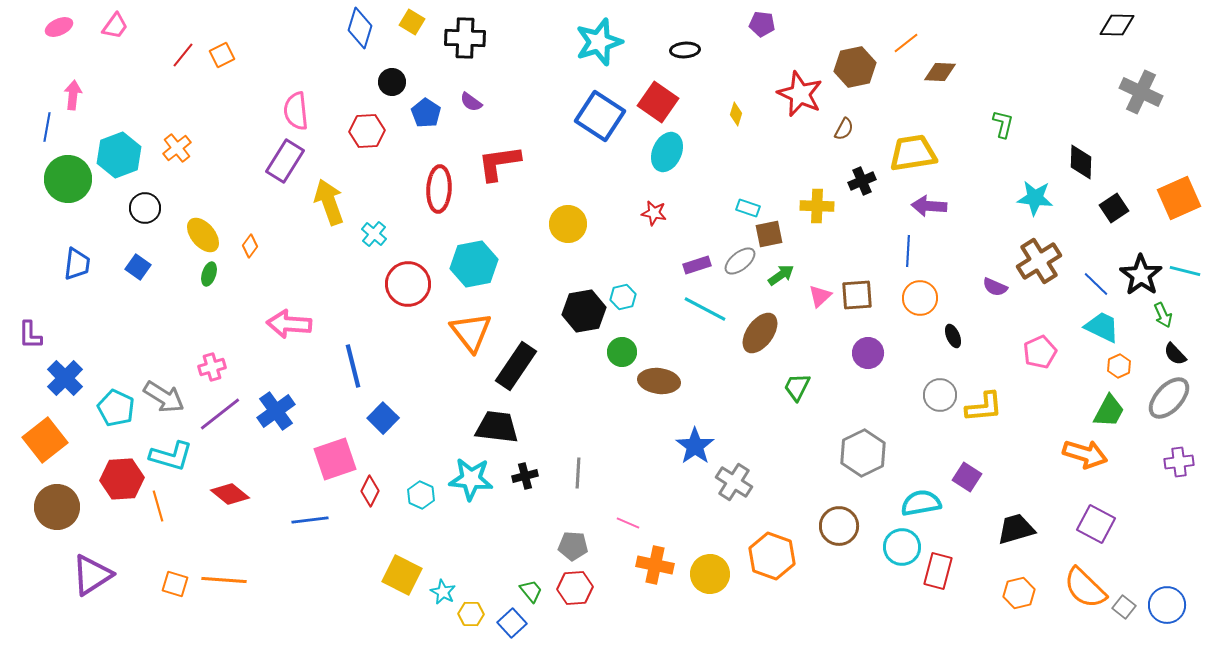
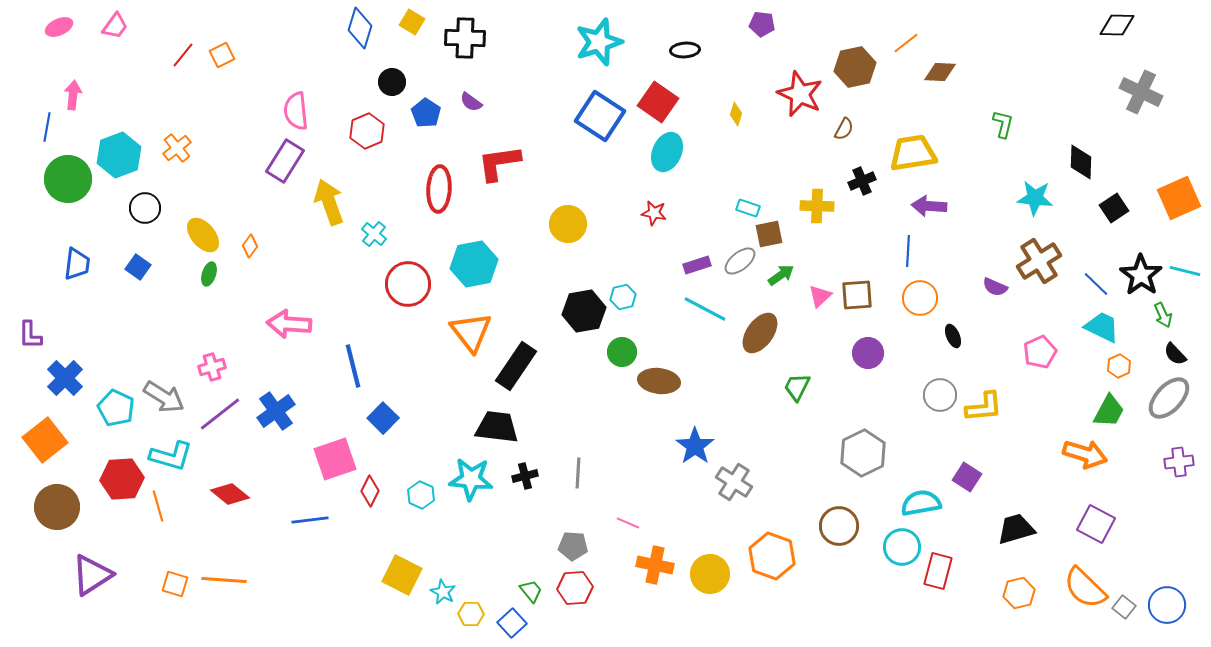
red hexagon at (367, 131): rotated 20 degrees counterclockwise
